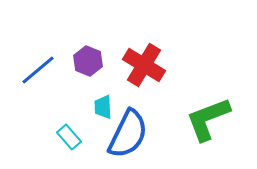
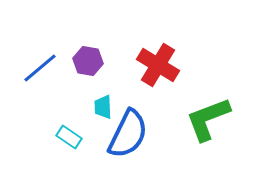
purple hexagon: rotated 12 degrees counterclockwise
red cross: moved 14 px right
blue line: moved 2 px right, 2 px up
cyan rectangle: rotated 15 degrees counterclockwise
